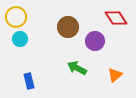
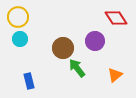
yellow circle: moved 2 px right
brown circle: moved 5 px left, 21 px down
green arrow: rotated 24 degrees clockwise
